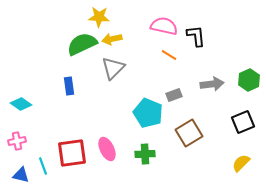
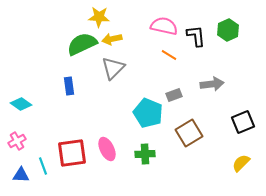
green hexagon: moved 21 px left, 50 px up
pink cross: rotated 18 degrees counterclockwise
blue triangle: rotated 12 degrees counterclockwise
